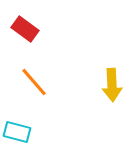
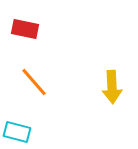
red rectangle: rotated 24 degrees counterclockwise
yellow arrow: moved 2 px down
